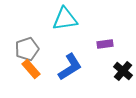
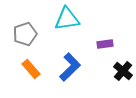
cyan triangle: moved 2 px right
gray pentagon: moved 2 px left, 15 px up
blue L-shape: rotated 12 degrees counterclockwise
